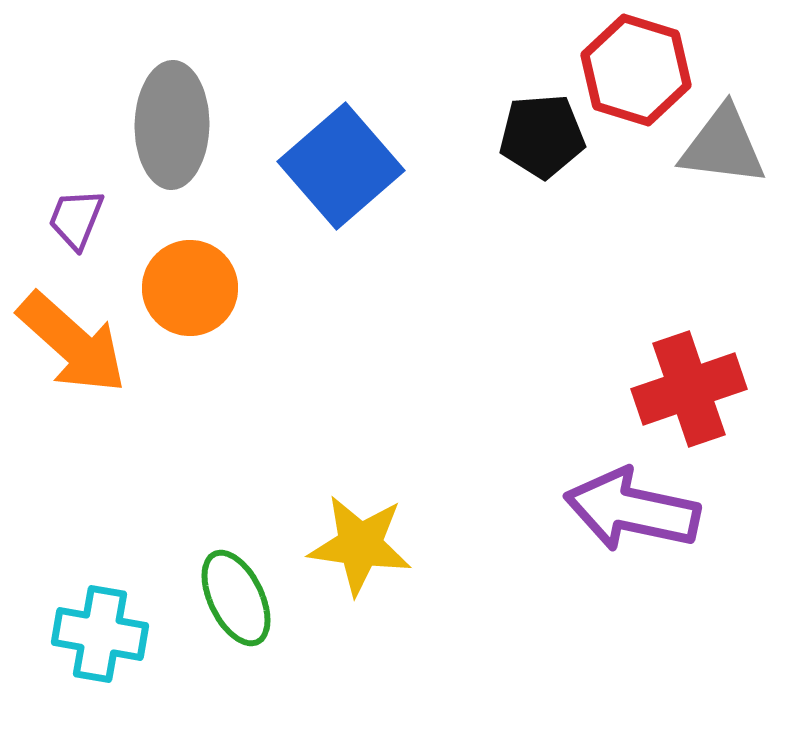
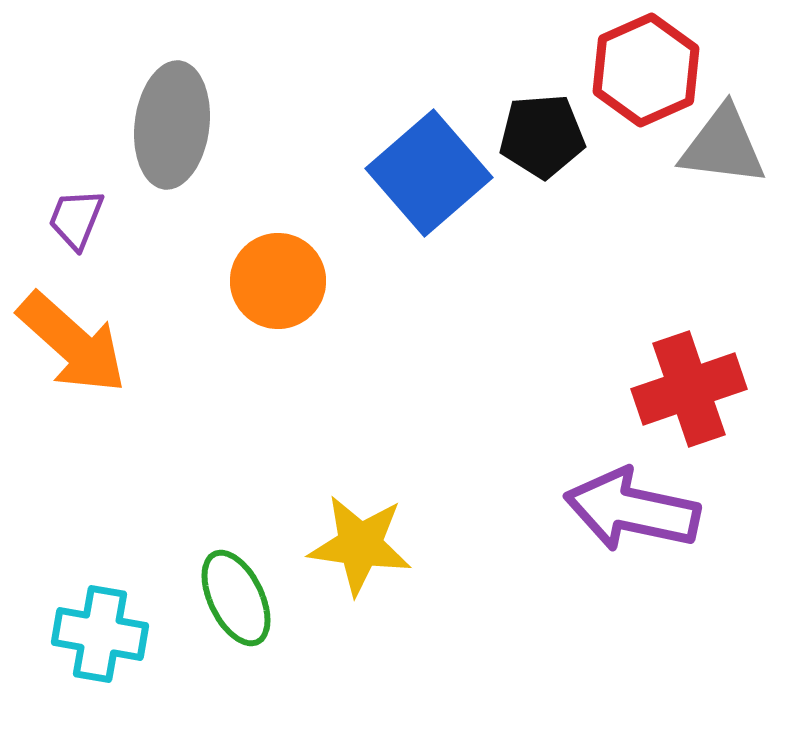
red hexagon: moved 10 px right; rotated 19 degrees clockwise
gray ellipse: rotated 6 degrees clockwise
blue square: moved 88 px right, 7 px down
orange circle: moved 88 px right, 7 px up
